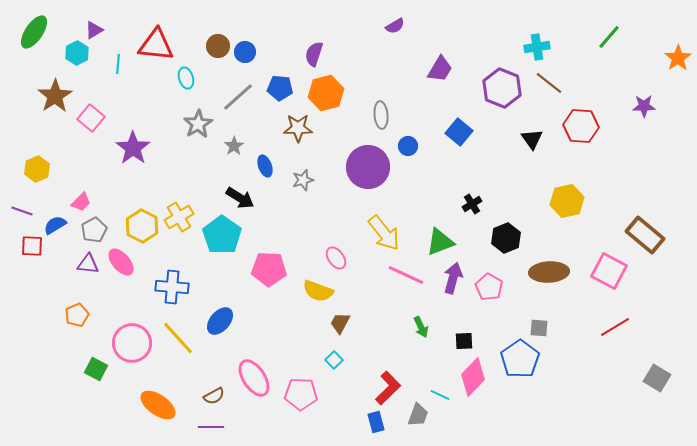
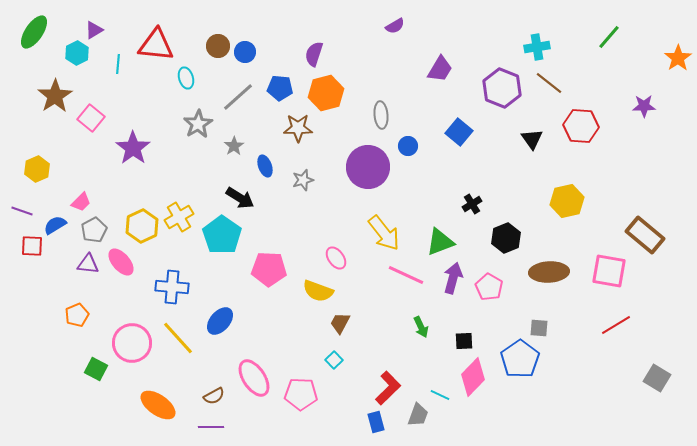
yellow hexagon at (142, 226): rotated 8 degrees clockwise
pink square at (609, 271): rotated 18 degrees counterclockwise
red line at (615, 327): moved 1 px right, 2 px up
